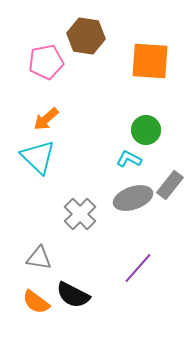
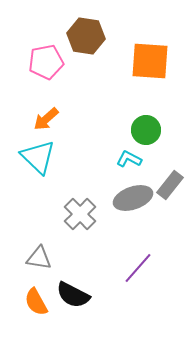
orange semicircle: rotated 24 degrees clockwise
